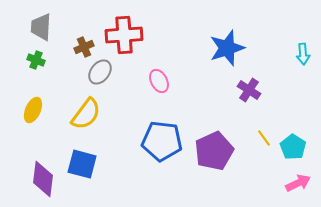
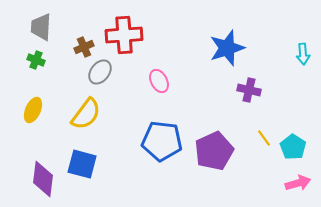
purple cross: rotated 20 degrees counterclockwise
pink arrow: rotated 10 degrees clockwise
